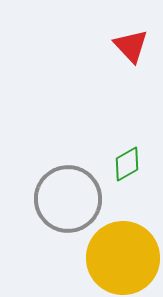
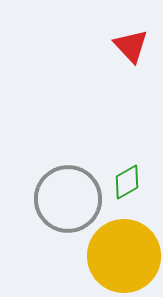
green diamond: moved 18 px down
yellow circle: moved 1 px right, 2 px up
